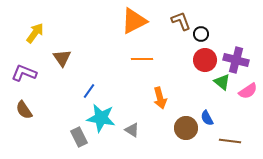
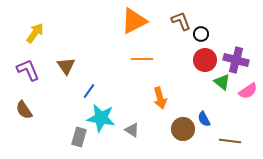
brown triangle: moved 4 px right, 8 px down
purple L-shape: moved 4 px right, 3 px up; rotated 45 degrees clockwise
blue semicircle: moved 3 px left, 1 px down
brown circle: moved 3 px left, 1 px down
gray rectangle: rotated 42 degrees clockwise
